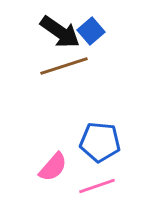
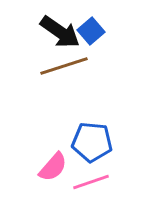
blue pentagon: moved 8 px left
pink line: moved 6 px left, 4 px up
